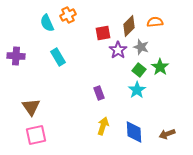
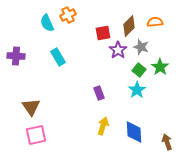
brown arrow: moved 8 px down; rotated 91 degrees clockwise
